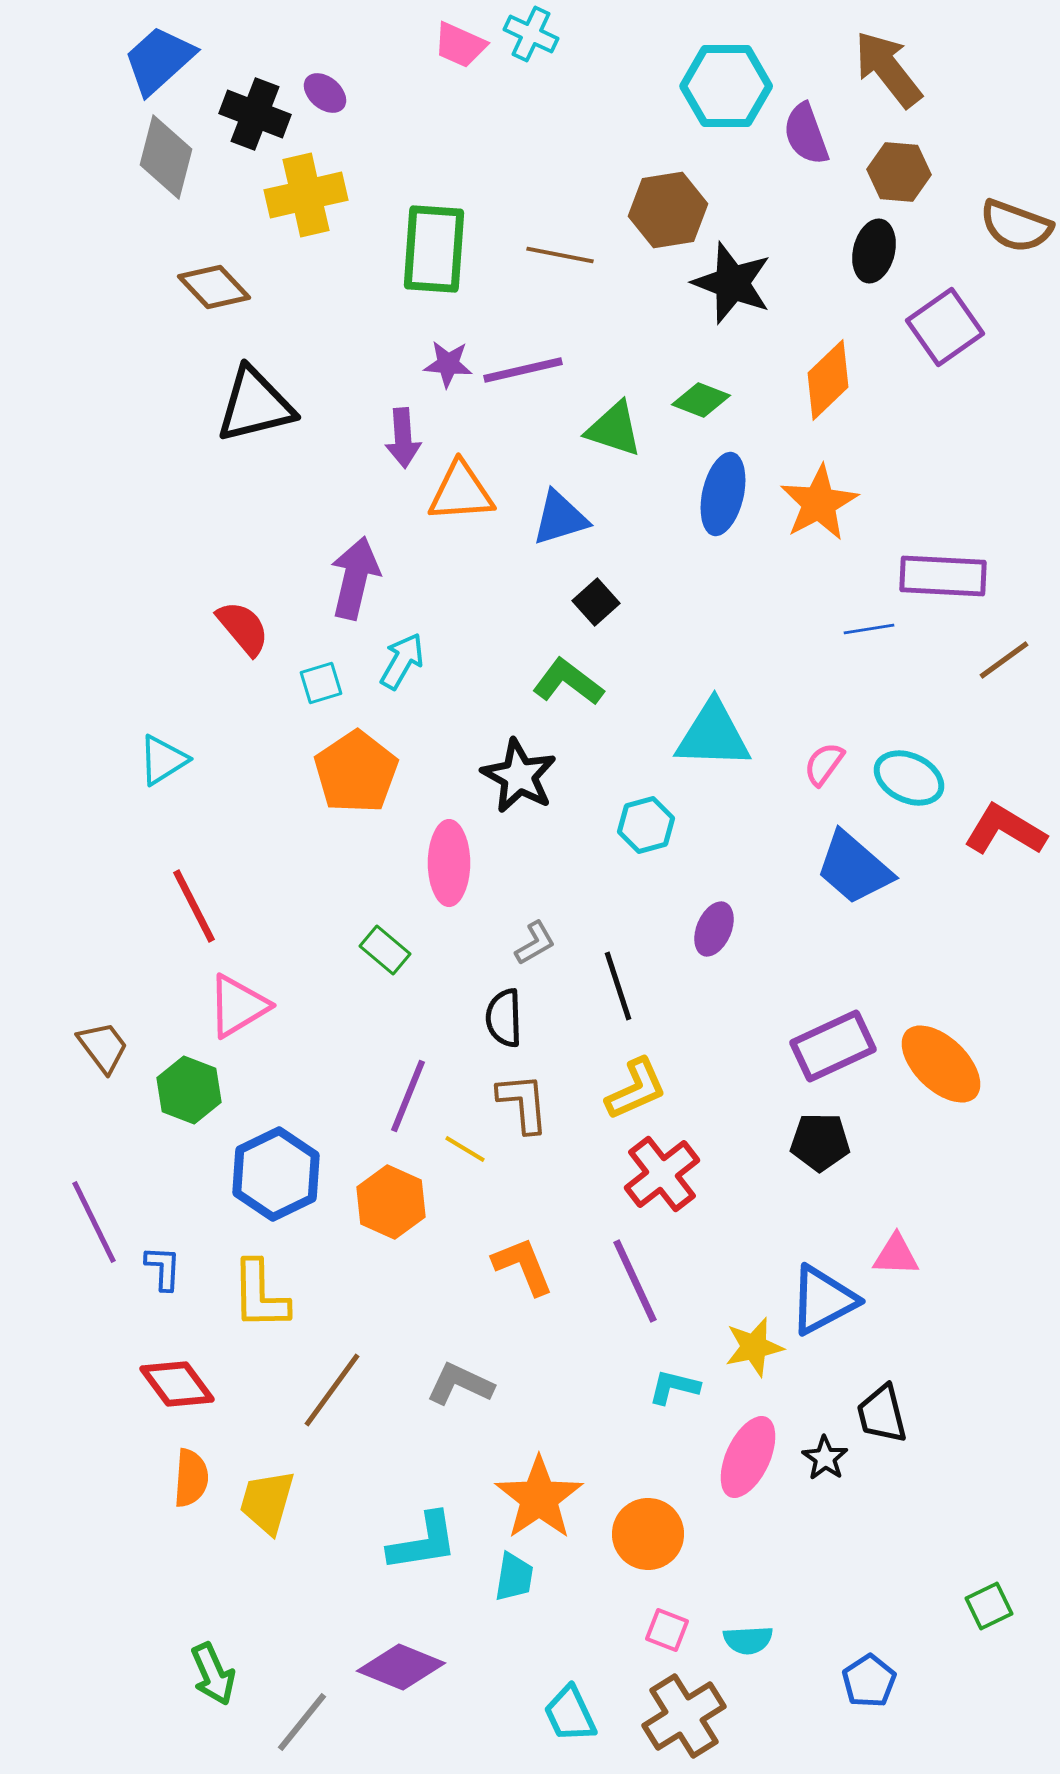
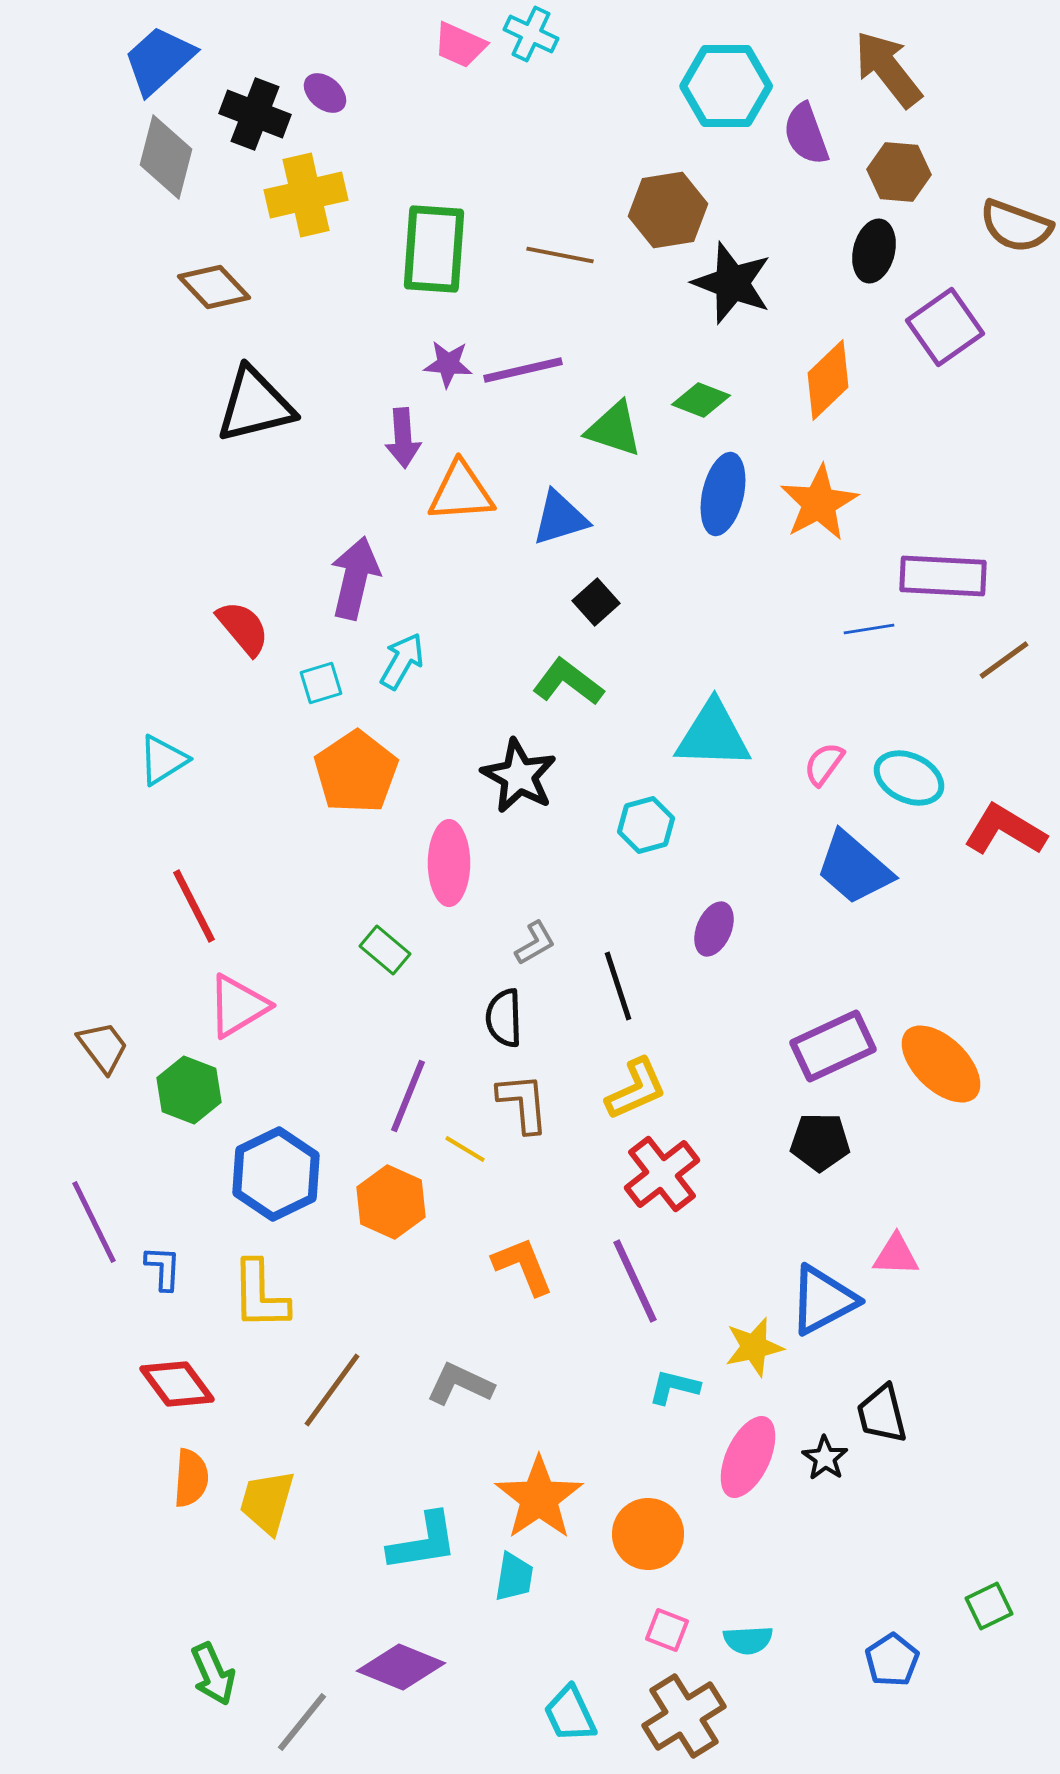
blue pentagon at (869, 1681): moved 23 px right, 21 px up
